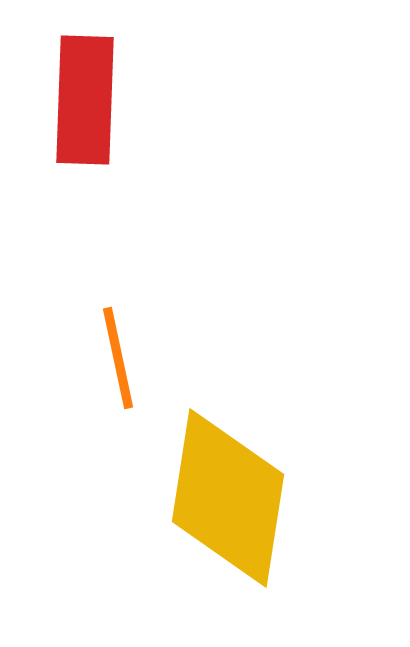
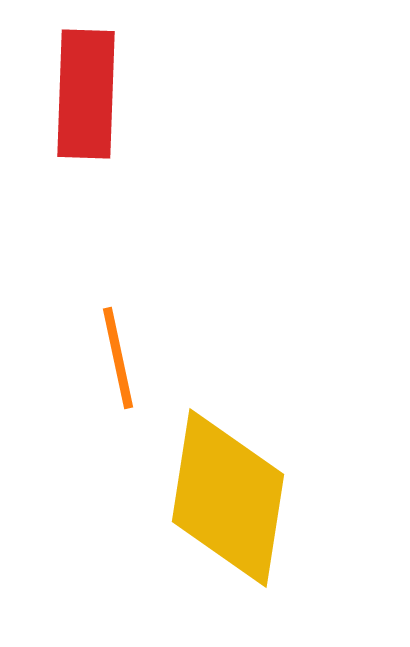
red rectangle: moved 1 px right, 6 px up
